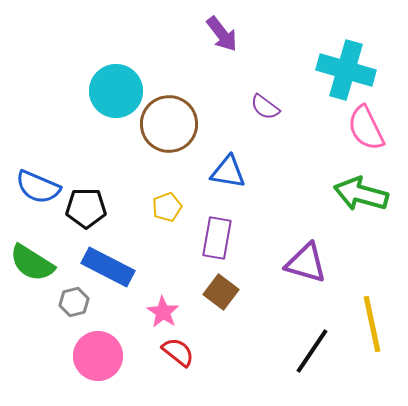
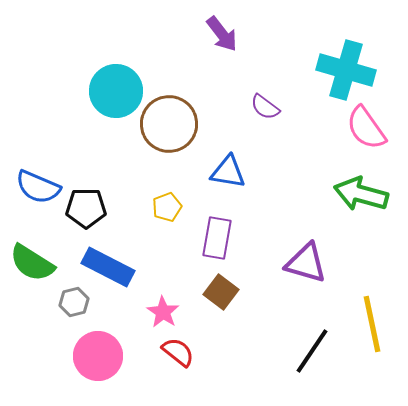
pink semicircle: rotated 9 degrees counterclockwise
